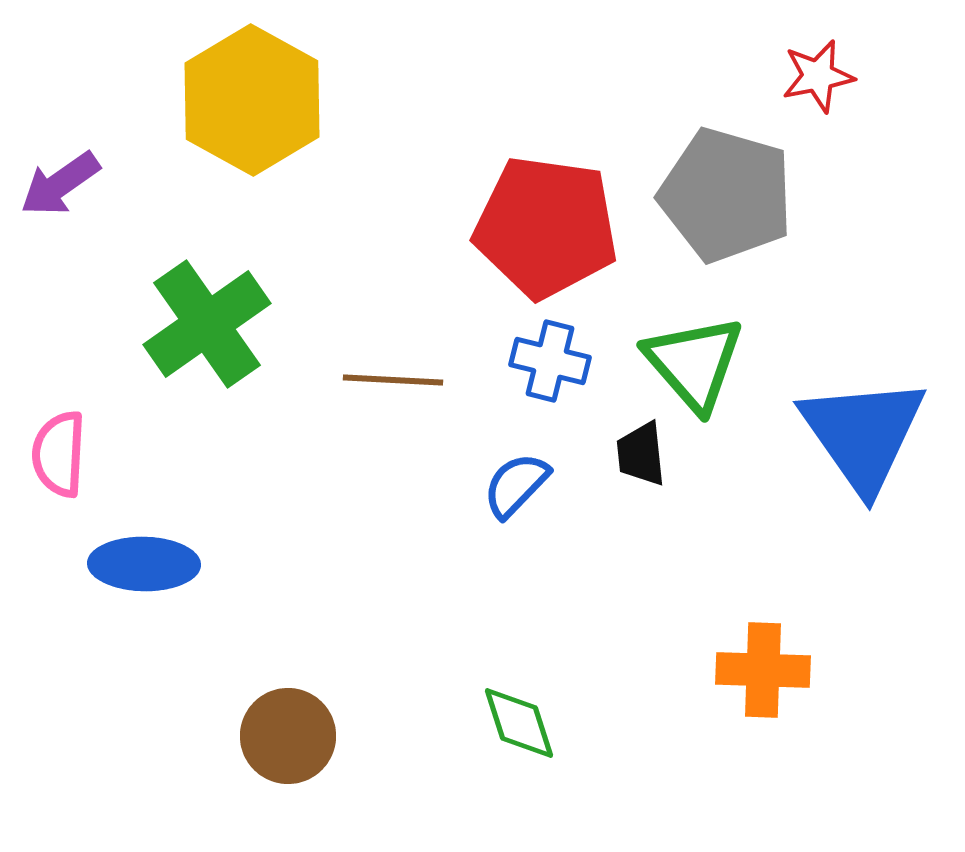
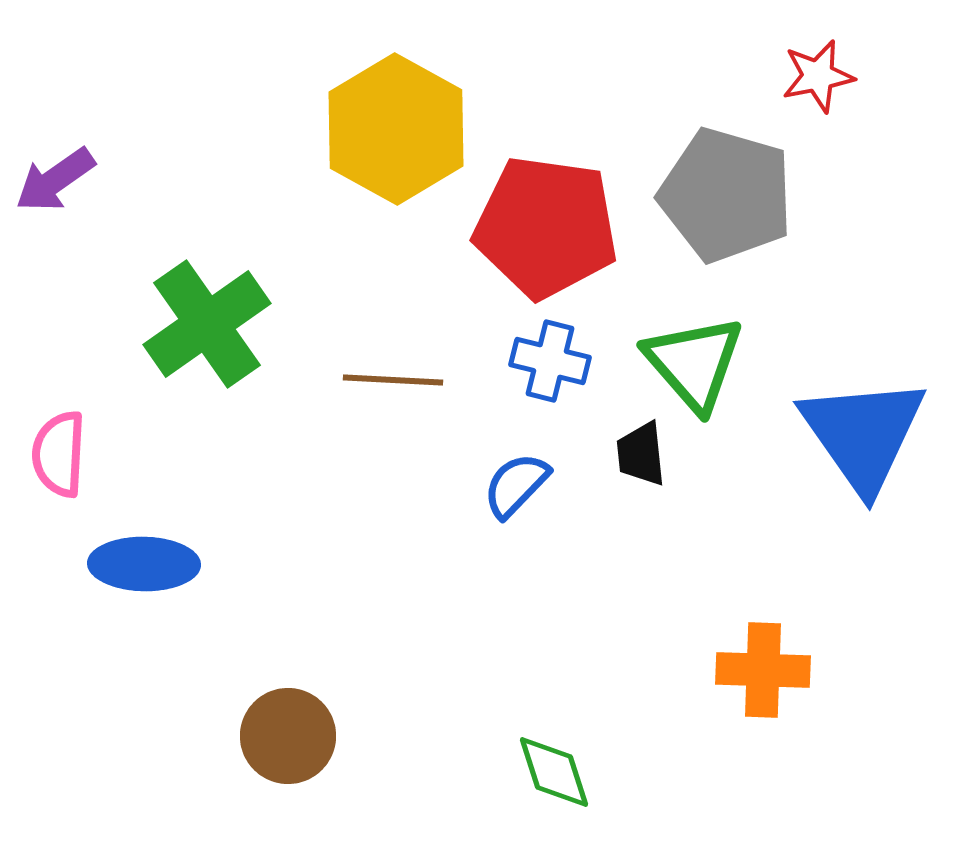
yellow hexagon: moved 144 px right, 29 px down
purple arrow: moved 5 px left, 4 px up
green diamond: moved 35 px right, 49 px down
